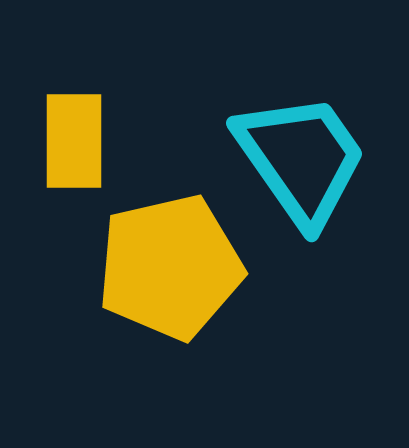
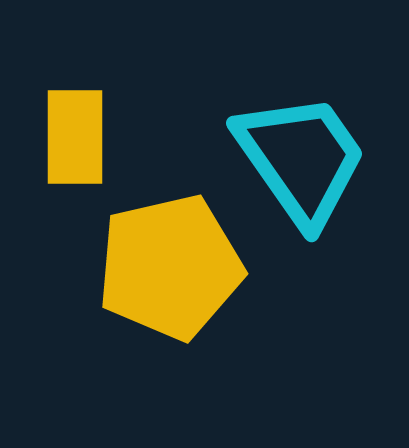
yellow rectangle: moved 1 px right, 4 px up
